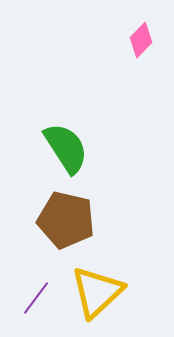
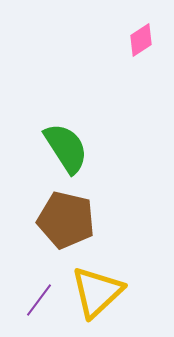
pink diamond: rotated 12 degrees clockwise
purple line: moved 3 px right, 2 px down
